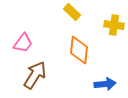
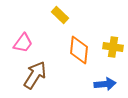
yellow rectangle: moved 12 px left, 3 px down
yellow cross: moved 1 px left, 22 px down
